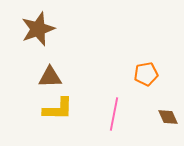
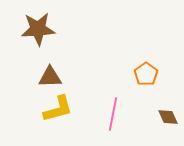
brown star: rotated 16 degrees clockwise
orange pentagon: rotated 25 degrees counterclockwise
yellow L-shape: rotated 16 degrees counterclockwise
pink line: moved 1 px left
